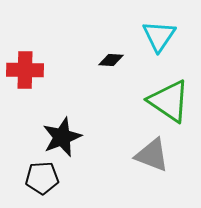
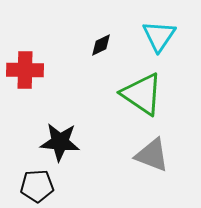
black diamond: moved 10 px left, 15 px up; rotated 30 degrees counterclockwise
green triangle: moved 27 px left, 7 px up
black star: moved 2 px left, 5 px down; rotated 27 degrees clockwise
black pentagon: moved 5 px left, 8 px down
